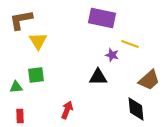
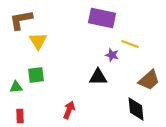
red arrow: moved 2 px right
